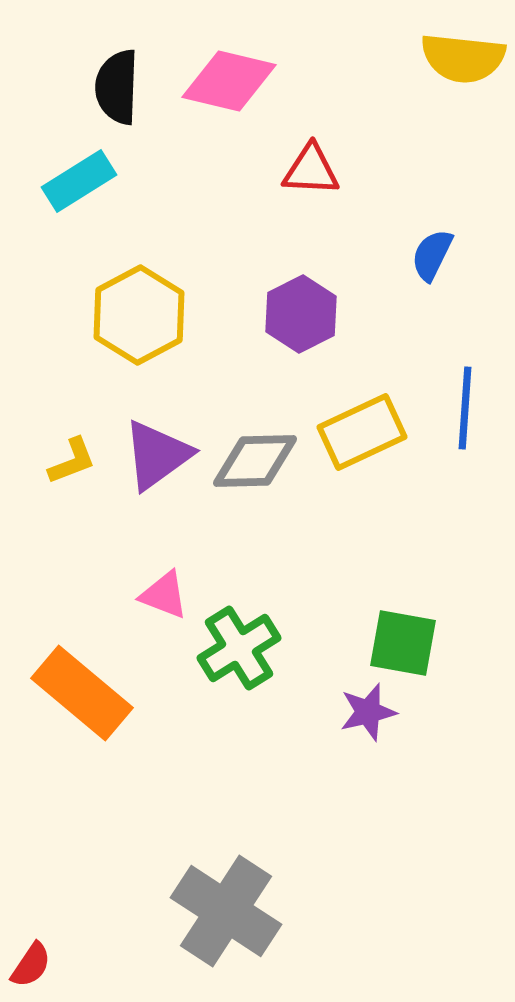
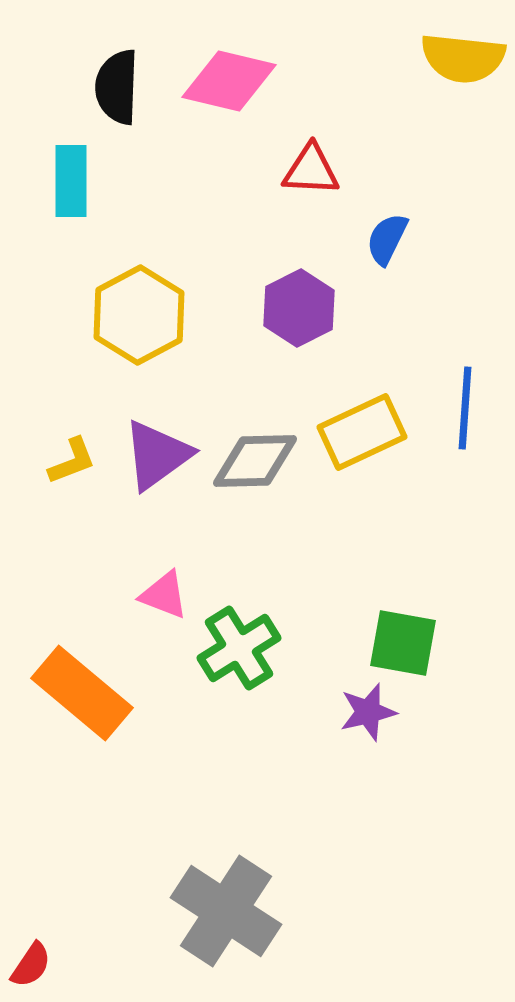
cyan rectangle: moved 8 px left; rotated 58 degrees counterclockwise
blue semicircle: moved 45 px left, 16 px up
purple hexagon: moved 2 px left, 6 px up
